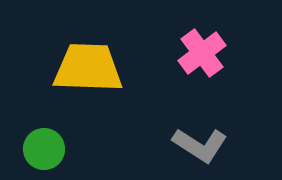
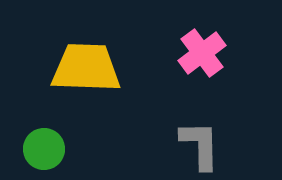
yellow trapezoid: moved 2 px left
gray L-shape: rotated 124 degrees counterclockwise
